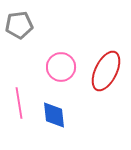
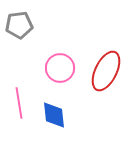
pink circle: moved 1 px left, 1 px down
